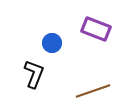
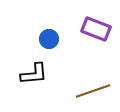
blue circle: moved 3 px left, 4 px up
black L-shape: rotated 64 degrees clockwise
